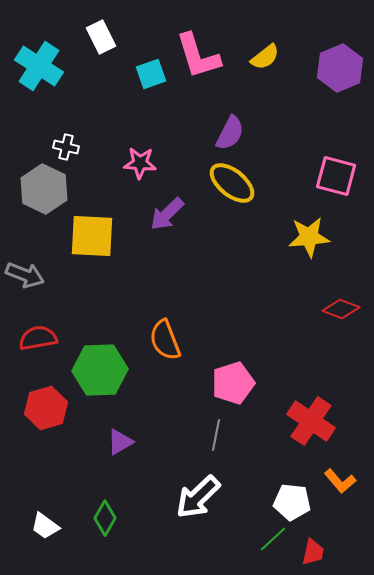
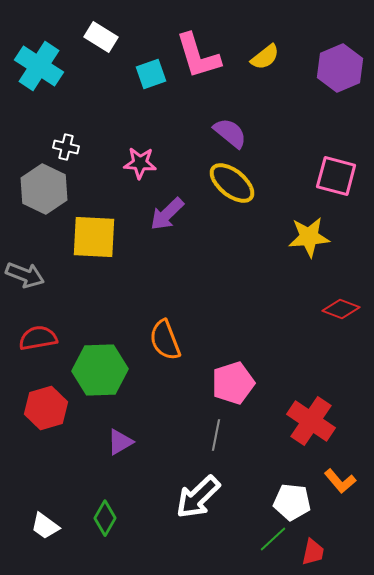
white rectangle: rotated 32 degrees counterclockwise
purple semicircle: rotated 78 degrees counterclockwise
yellow square: moved 2 px right, 1 px down
